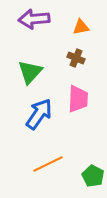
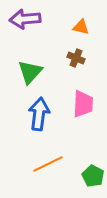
purple arrow: moved 9 px left
orange triangle: rotated 24 degrees clockwise
pink trapezoid: moved 5 px right, 5 px down
blue arrow: rotated 28 degrees counterclockwise
